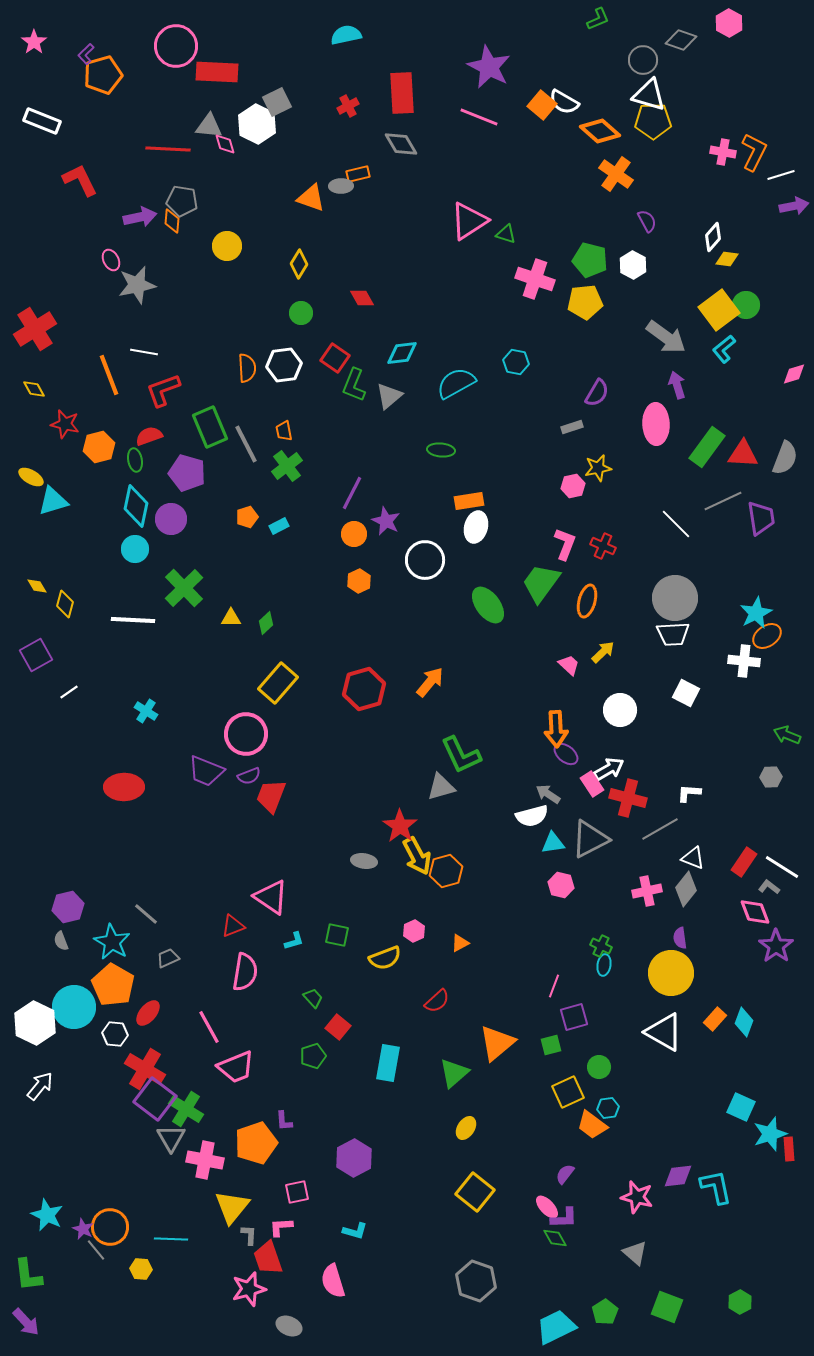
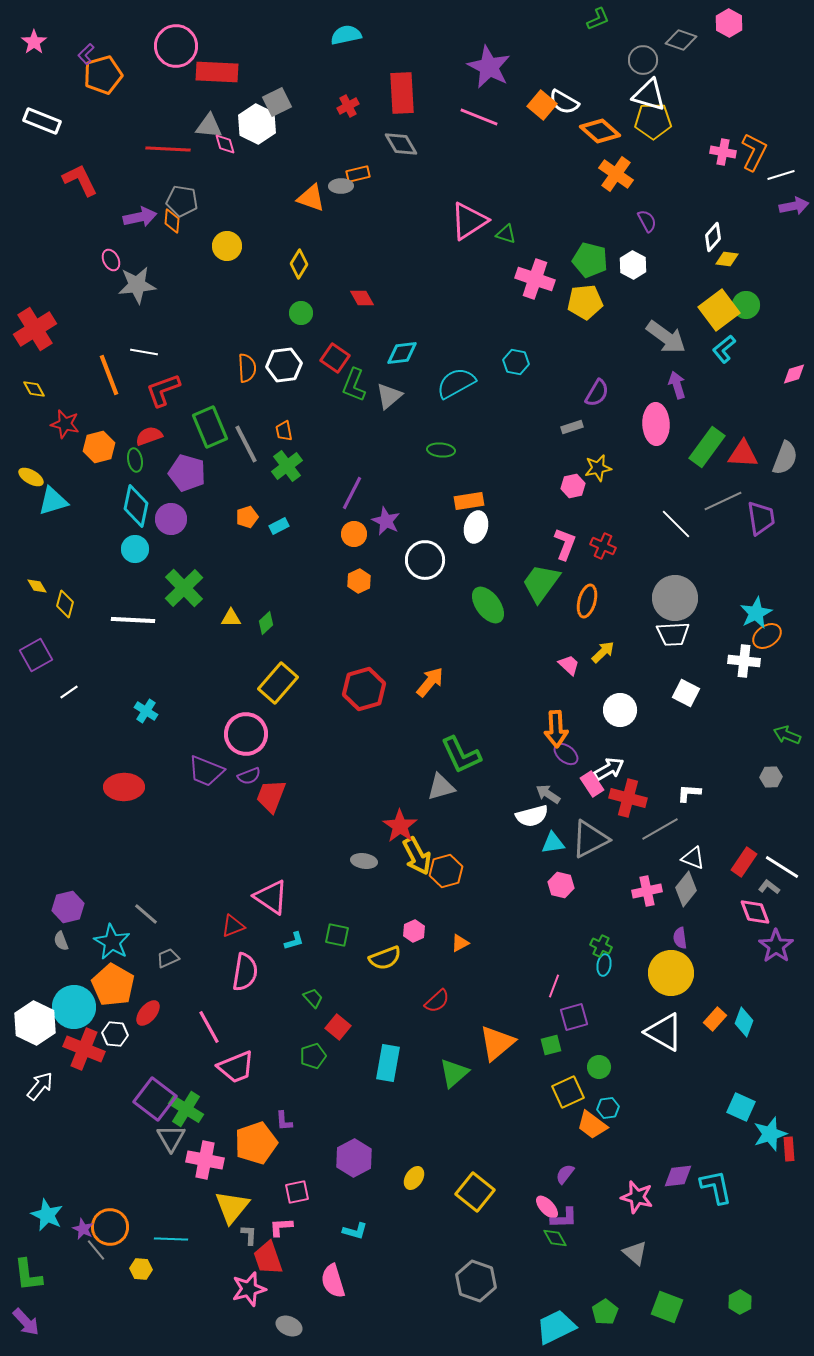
gray star at (137, 285): rotated 6 degrees clockwise
red cross at (145, 1069): moved 61 px left, 20 px up; rotated 9 degrees counterclockwise
yellow ellipse at (466, 1128): moved 52 px left, 50 px down
